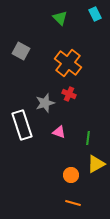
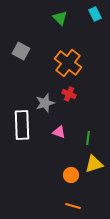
white rectangle: rotated 16 degrees clockwise
yellow triangle: moved 2 px left; rotated 12 degrees clockwise
orange line: moved 3 px down
